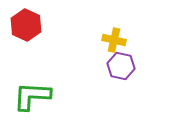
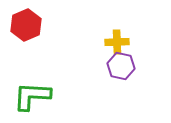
red hexagon: rotated 12 degrees clockwise
yellow cross: moved 3 px right, 2 px down; rotated 15 degrees counterclockwise
